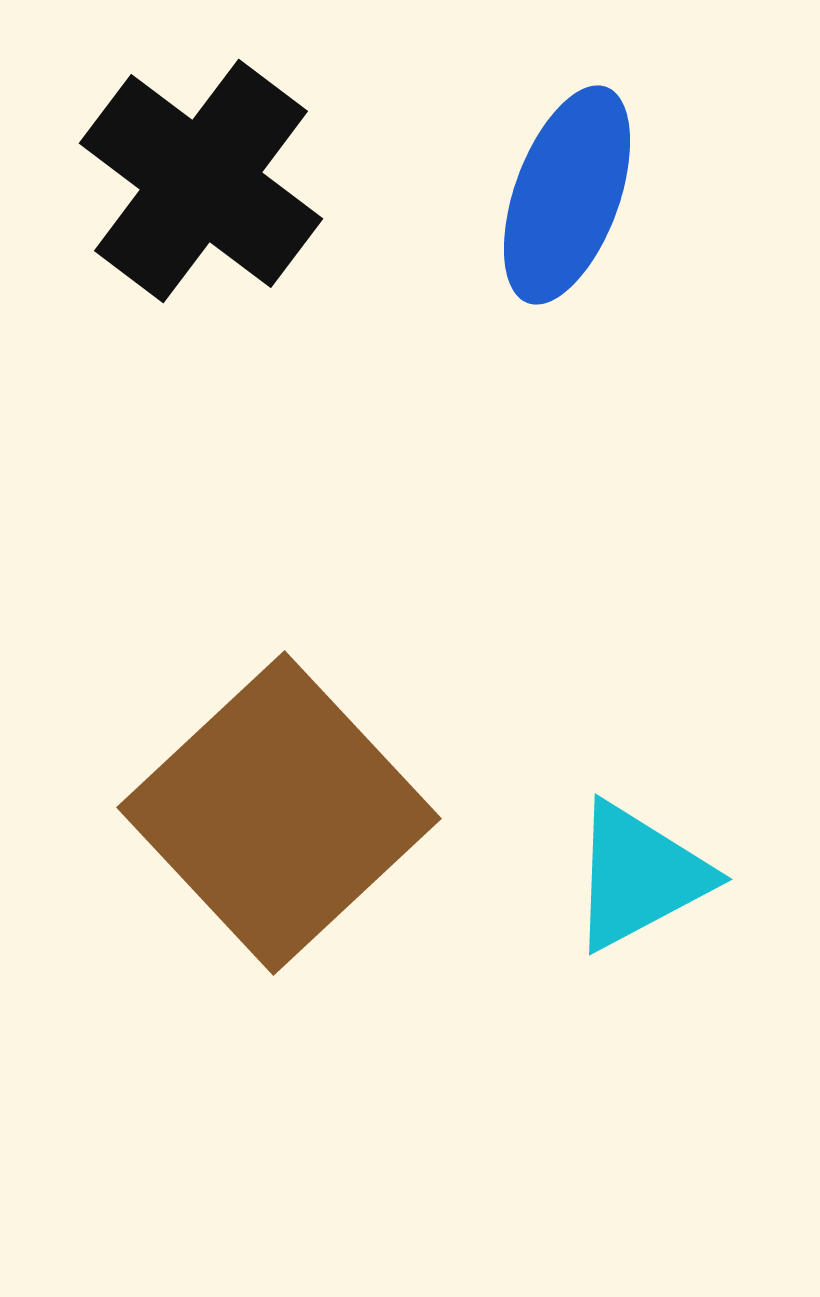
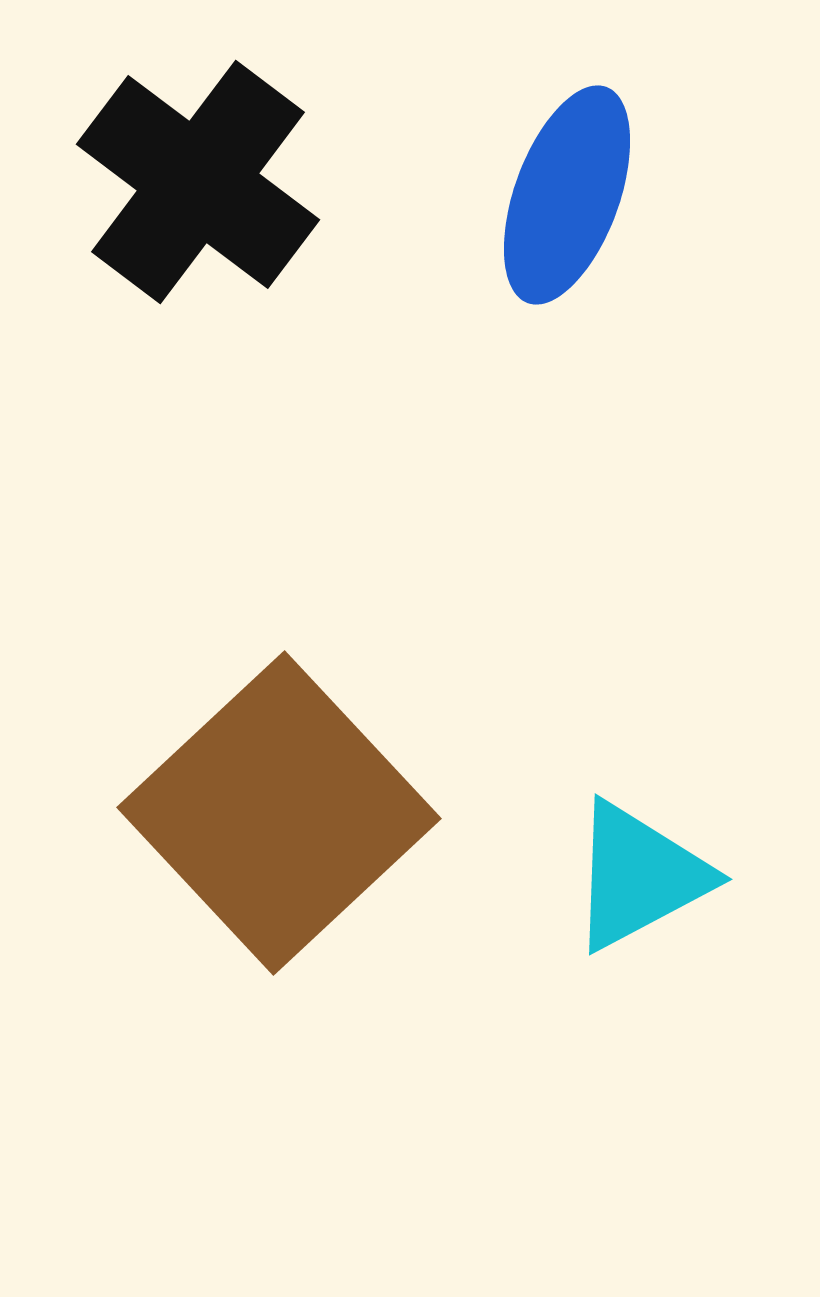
black cross: moved 3 px left, 1 px down
